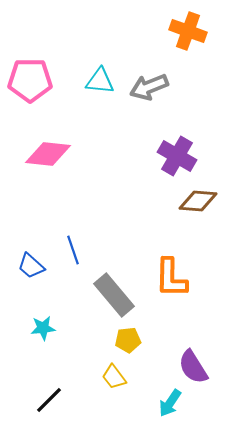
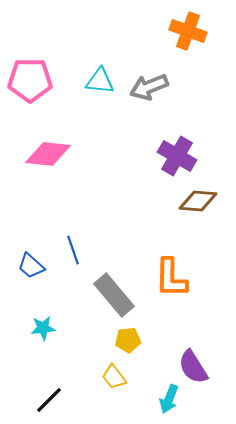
cyan arrow: moved 1 px left, 4 px up; rotated 12 degrees counterclockwise
